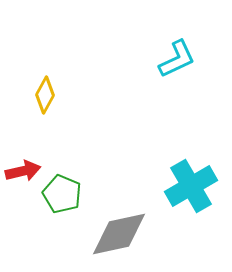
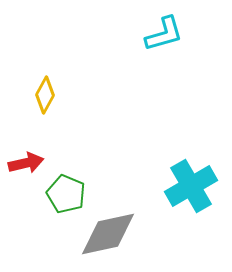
cyan L-shape: moved 13 px left, 25 px up; rotated 9 degrees clockwise
red arrow: moved 3 px right, 8 px up
green pentagon: moved 4 px right
gray diamond: moved 11 px left
